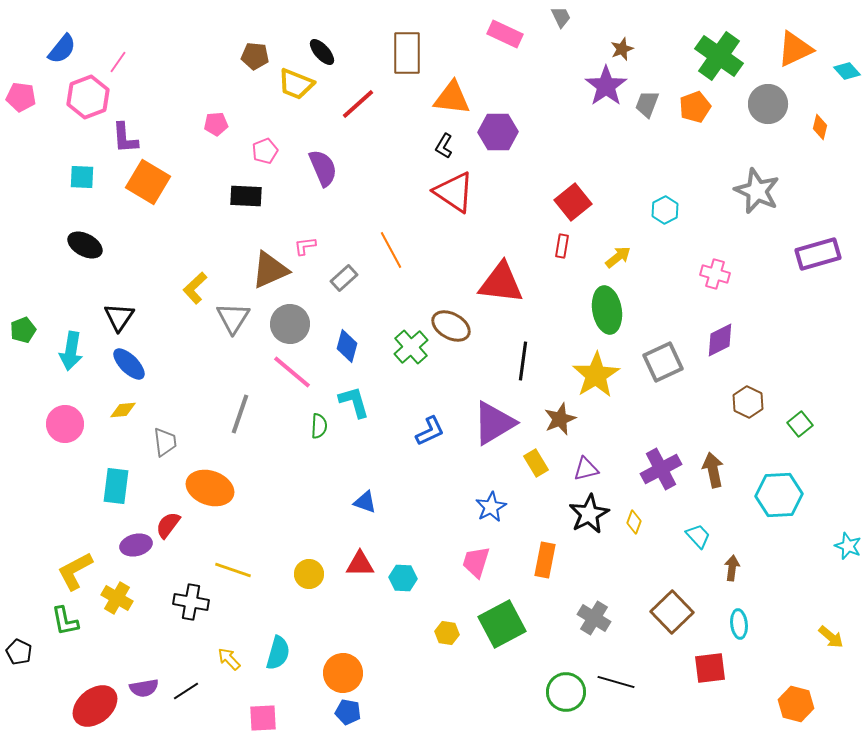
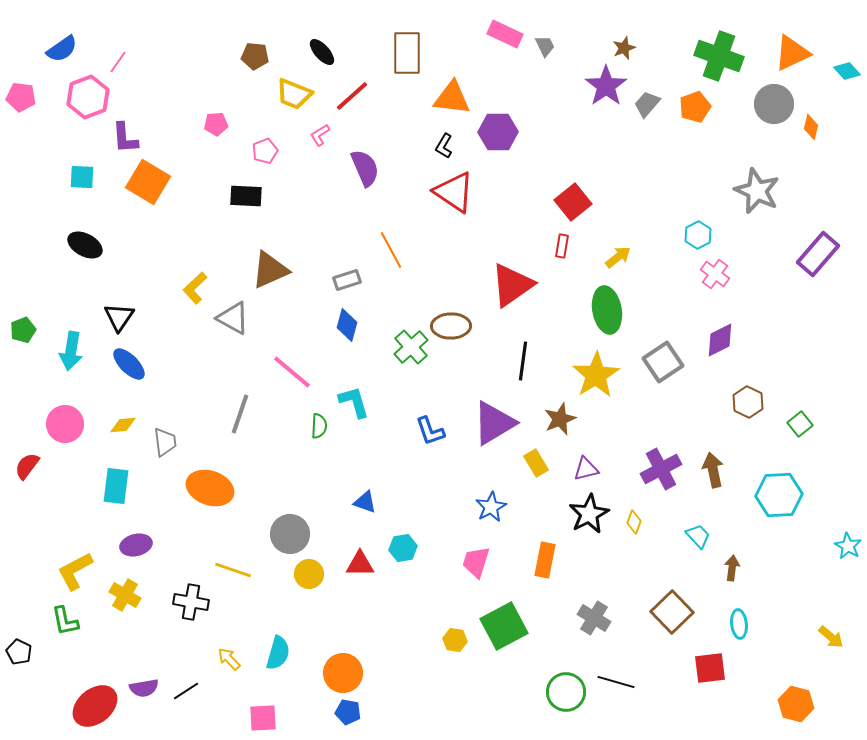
gray trapezoid at (561, 17): moved 16 px left, 29 px down
blue semicircle at (62, 49): rotated 16 degrees clockwise
brown star at (622, 49): moved 2 px right, 1 px up
orange triangle at (795, 49): moved 3 px left, 4 px down
green cross at (719, 56): rotated 15 degrees counterclockwise
yellow trapezoid at (296, 84): moved 2 px left, 10 px down
red line at (358, 104): moved 6 px left, 8 px up
gray trapezoid at (647, 104): rotated 20 degrees clockwise
gray circle at (768, 104): moved 6 px right
orange diamond at (820, 127): moved 9 px left
purple semicircle at (323, 168): moved 42 px right
cyan hexagon at (665, 210): moved 33 px right, 25 px down
pink L-shape at (305, 246): moved 15 px right, 111 px up; rotated 25 degrees counterclockwise
purple rectangle at (818, 254): rotated 33 degrees counterclockwise
pink cross at (715, 274): rotated 20 degrees clockwise
gray rectangle at (344, 278): moved 3 px right, 2 px down; rotated 24 degrees clockwise
red triangle at (501, 283): moved 11 px right, 2 px down; rotated 42 degrees counterclockwise
gray triangle at (233, 318): rotated 33 degrees counterclockwise
gray circle at (290, 324): moved 210 px down
brown ellipse at (451, 326): rotated 30 degrees counterclockwise
blue diamond at (347, 346): moved 21 px up
gray square at (663, 362): rotated 9 degrees counterclockwise
yellow diamond at (123, 410): moved 15 px down
blue L-shape at (430, 431): rotated 96 degrees clockwise
red semicircle at (168, 525): moved 141 px left, 59 px up
cyan star at (848, 546): rotated 8 degrees clockwise
cyan hexagon at (403, 578): moved 30 px up; rotated 12 degrees counterclockwise
yellow cross at (117, 598): moved 8 px right, 3 px up
green square at (502, 624): moved 2 px right, 2 px down
yellow hexagon at (447, 633): moved 8 px right, 7 px down
